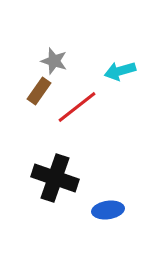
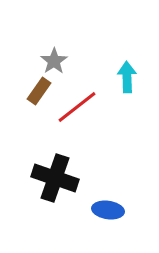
gray star: rotated 20 degrees clockwise
cyan arrow: moved 7 px right, 6 px down; rotated 104 degrees clockwise
blue ellipse: rotated 16 degrees clockwise
